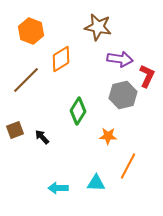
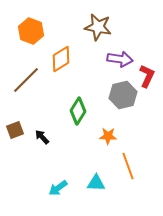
orange line: rotated 48 degrees counterclockwise
cyan arrow: rotated 36 degrees counterclockwise
